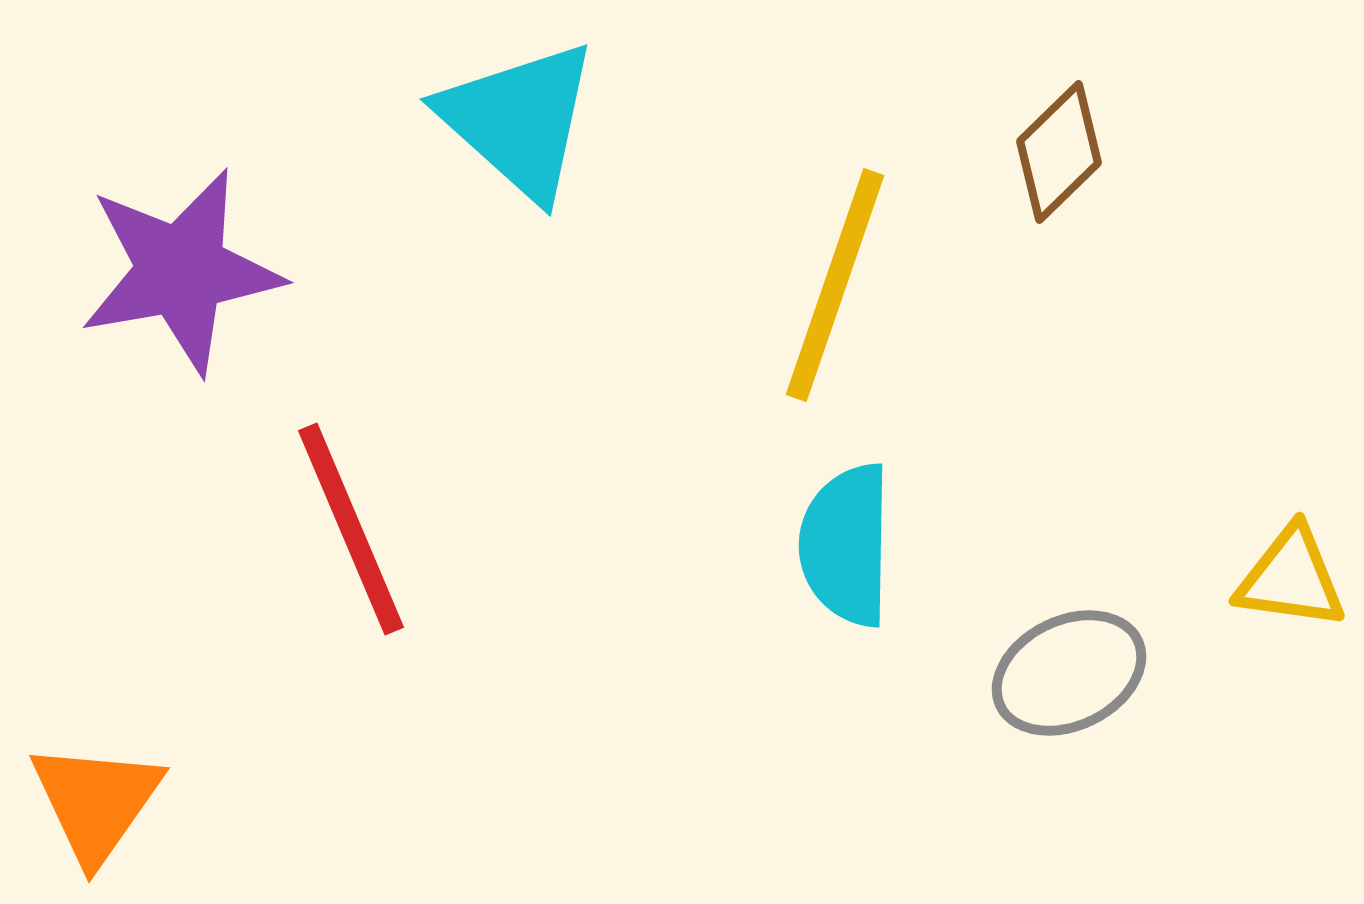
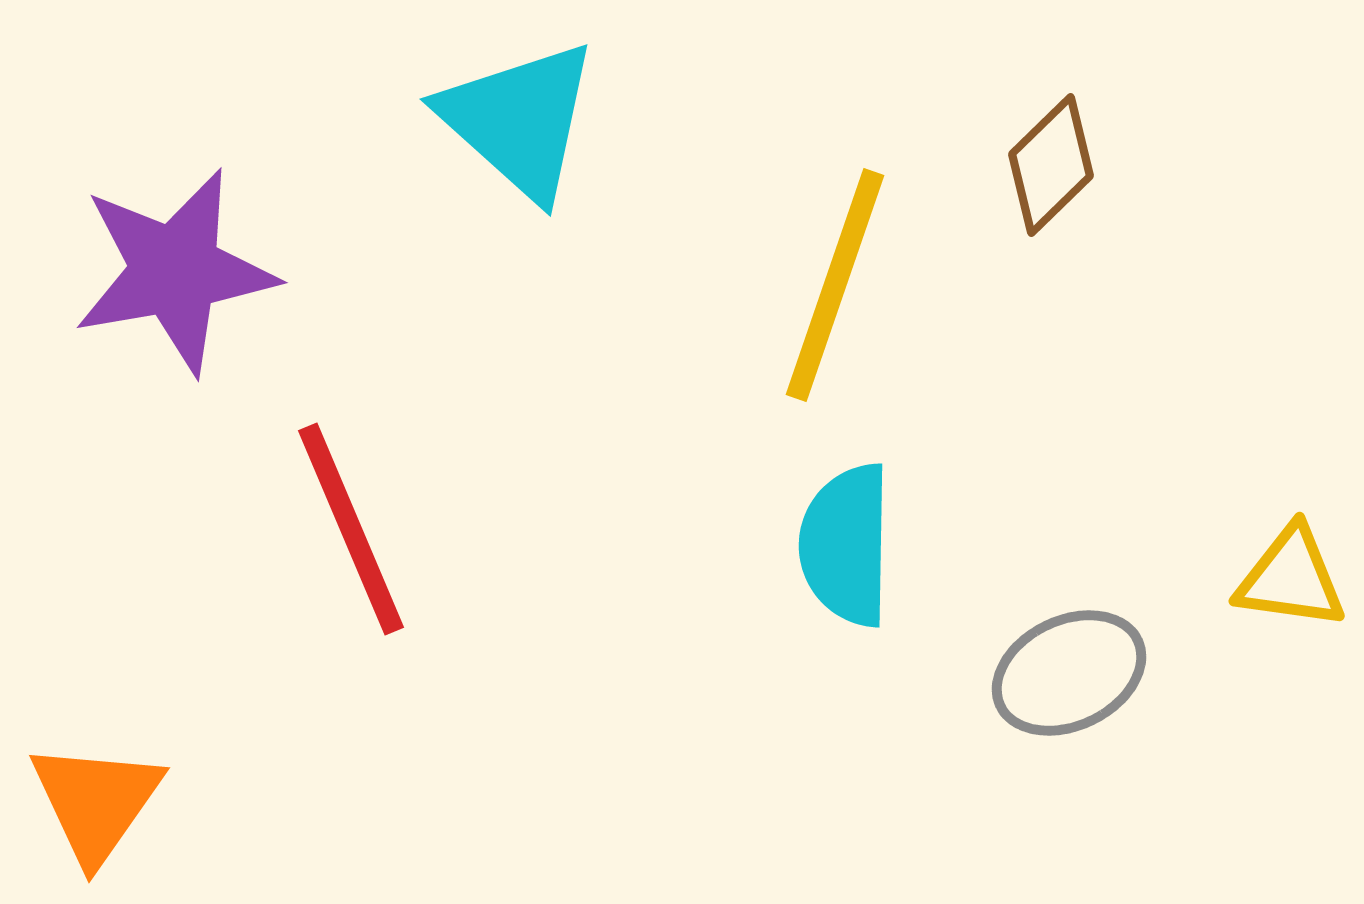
brown diamond: moved 8 px left, 13 px down
purple star: moved 6 px left
